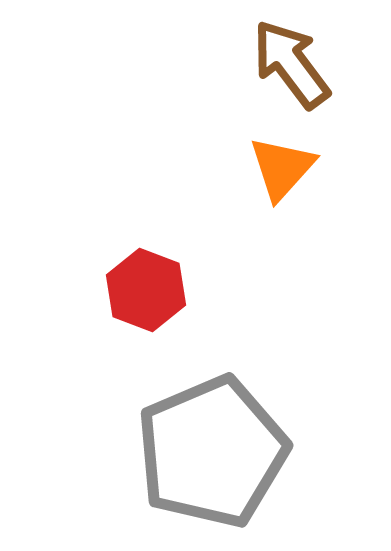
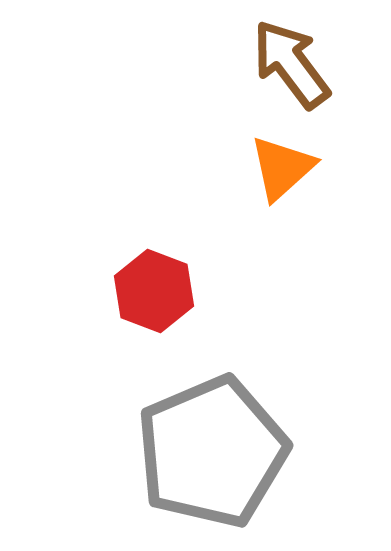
orange triangle: rotated 6 degrees clockwise
red hexagon: moved 8 px right, 1 px down
